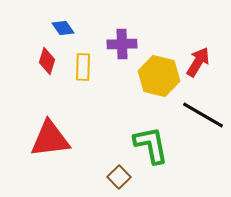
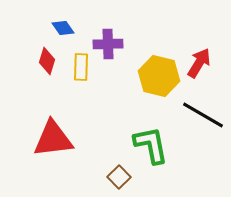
purple cross: moved 14 px left
red arrow: moved 1 px right, 1 px down
yellow rectangle: moved 2 px left
red triangle: moved 3 px right
